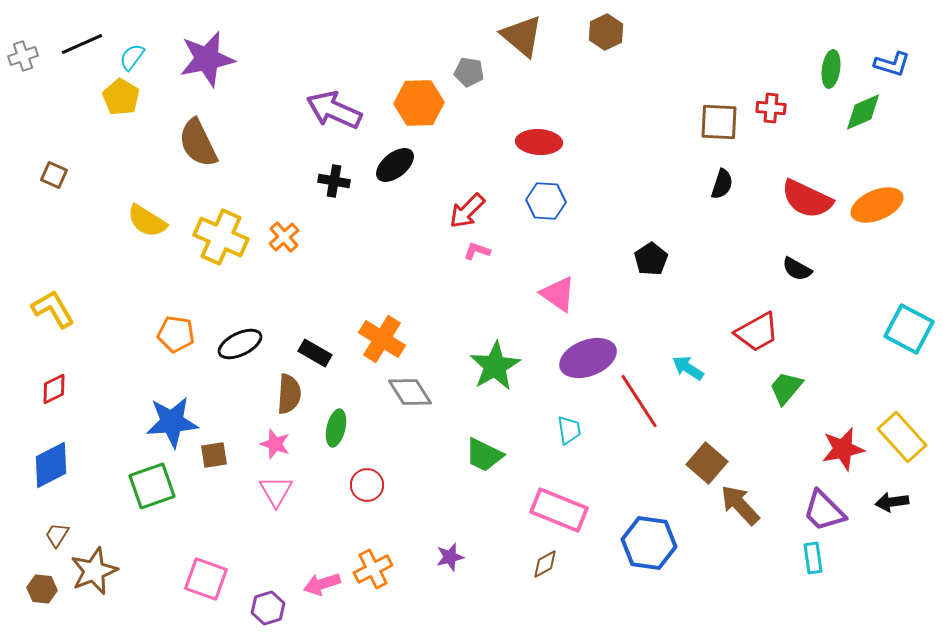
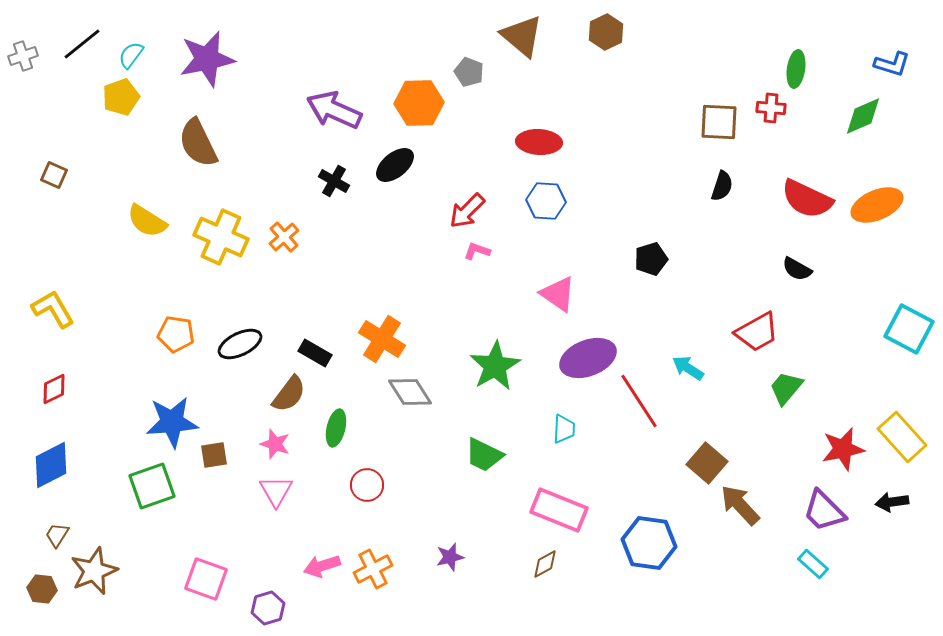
black line at (82, 44): rotated 15 degrees counterclockwise
cyan semicircle at (132, 57): moved 1 px left, 2 px up
green ellipse at (831, 69): moved 35 px left
gray pentagon at (469, 72): rotated 12 degrees clockwise
yellow pentagon at (121, 97): rotated 21 degrees clockwise
green diamond at (863, 112): moved 4 px down
black cross at (334, 181): rotated 20 degrees clockwise
black semicircle at (722, 184): moved 2 px down
black pentagon at (651, 259): rotated 16 degrees clockwise
brown semicircle at (289, 394): rotated 33 degrees clockwise
cyan trapezoid at (569, 430): moved 5 px left, 1 px up; rotated 12 degrees clockwise
cyan rectangle at (813, 558): moved 6 px down; rotated 40 degrees counterclockwise
pink arrow at (322, 584): moved 18 px up
